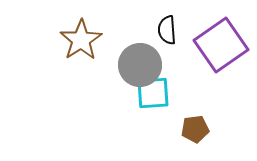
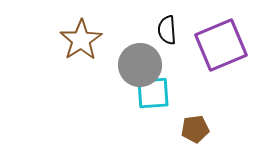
purple square: rotated 12 degrees clockwise
